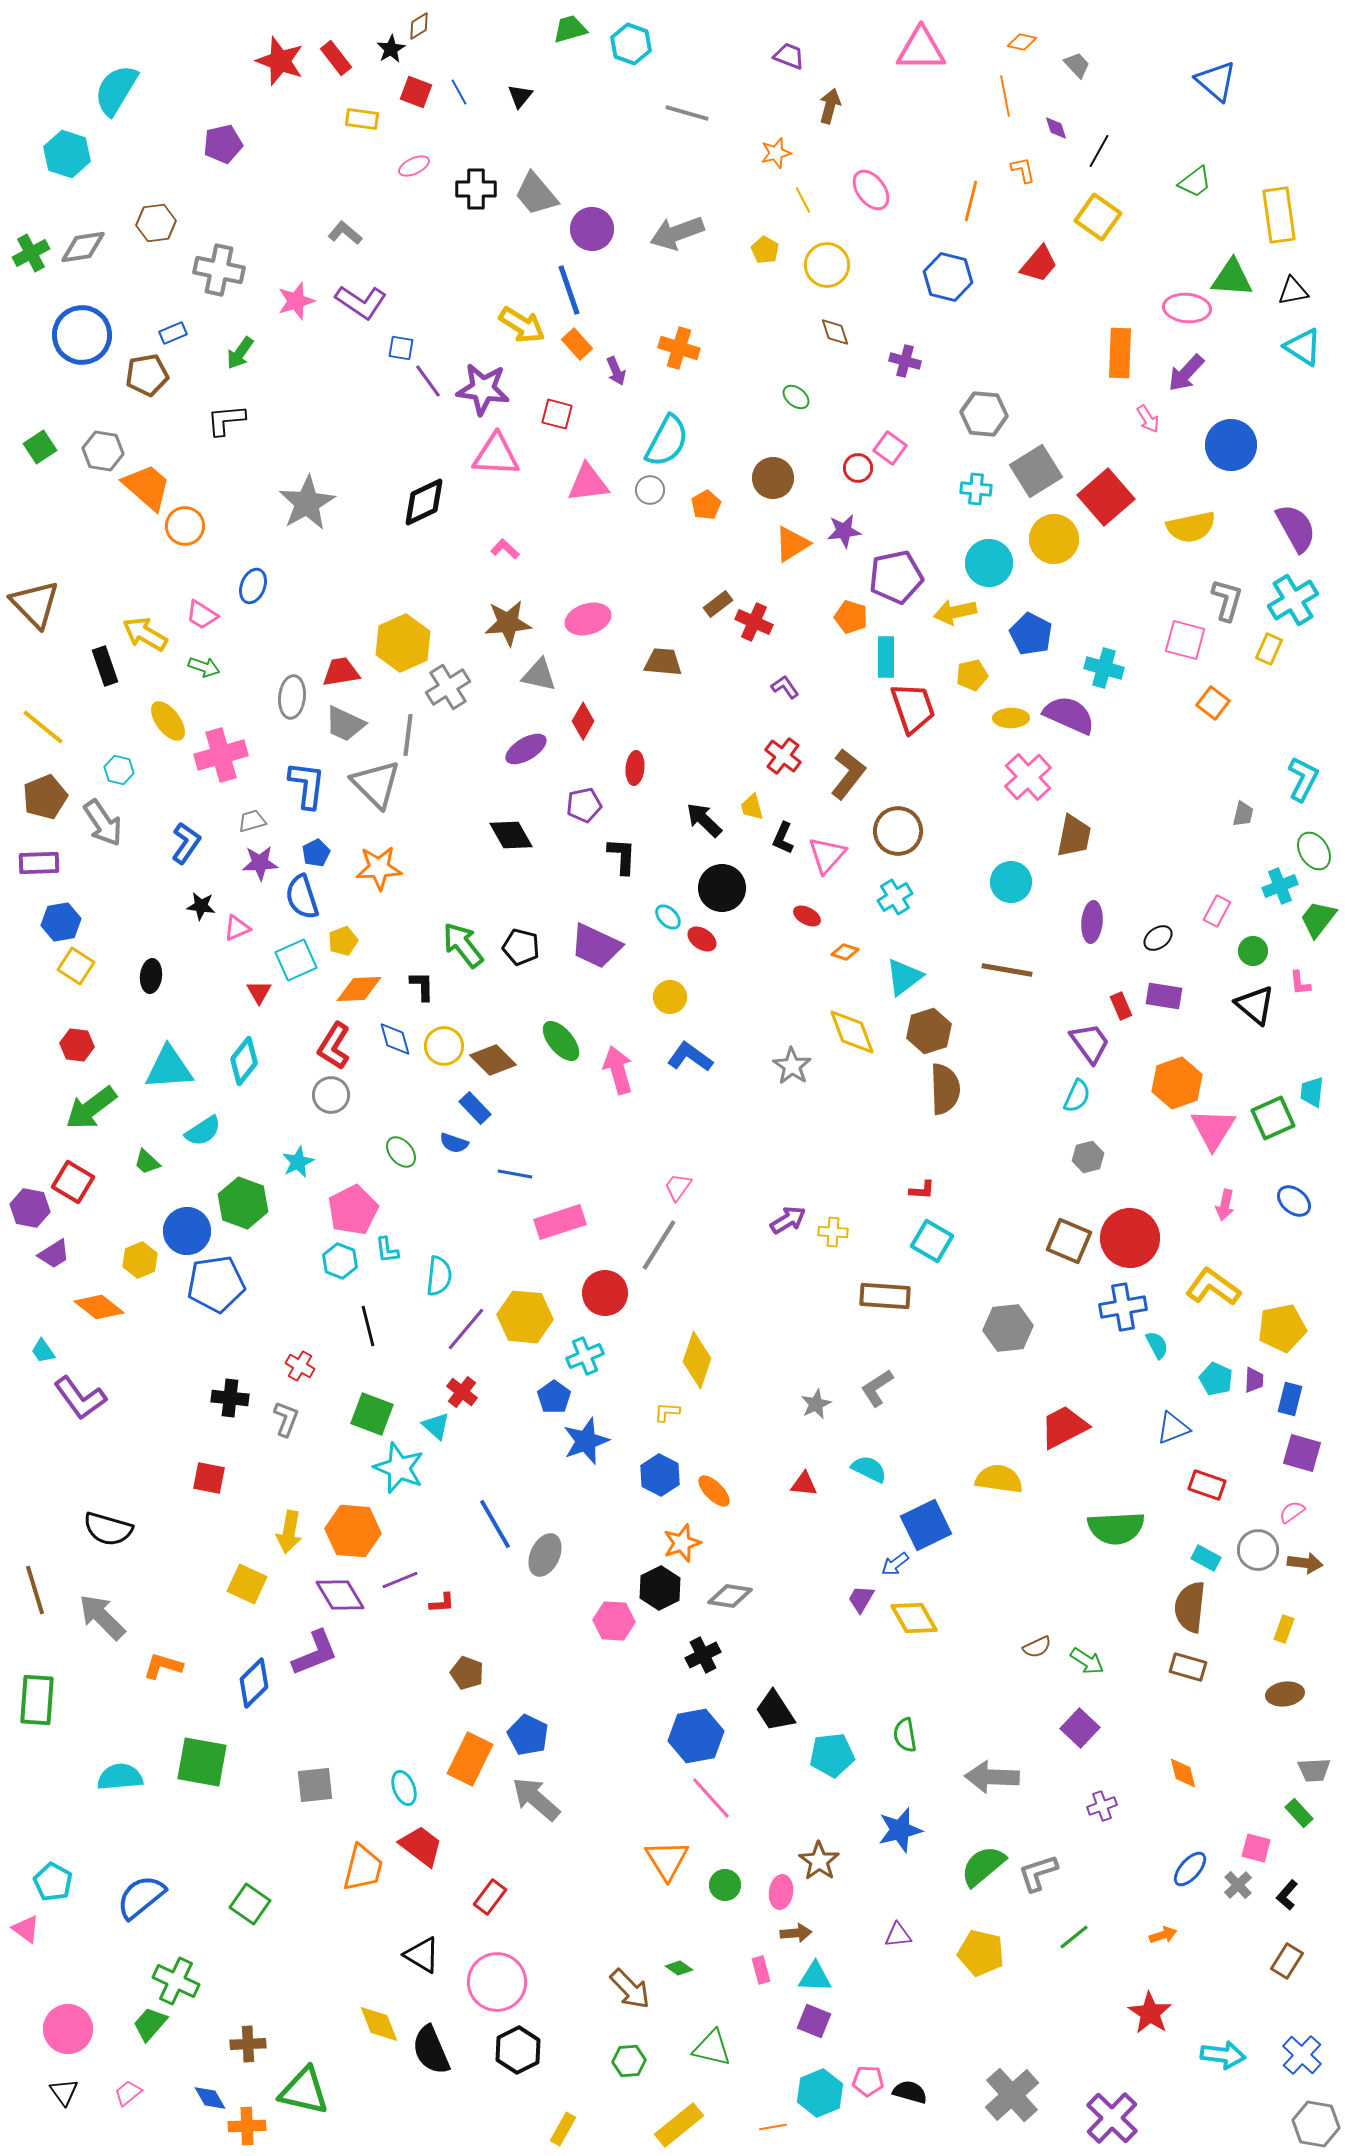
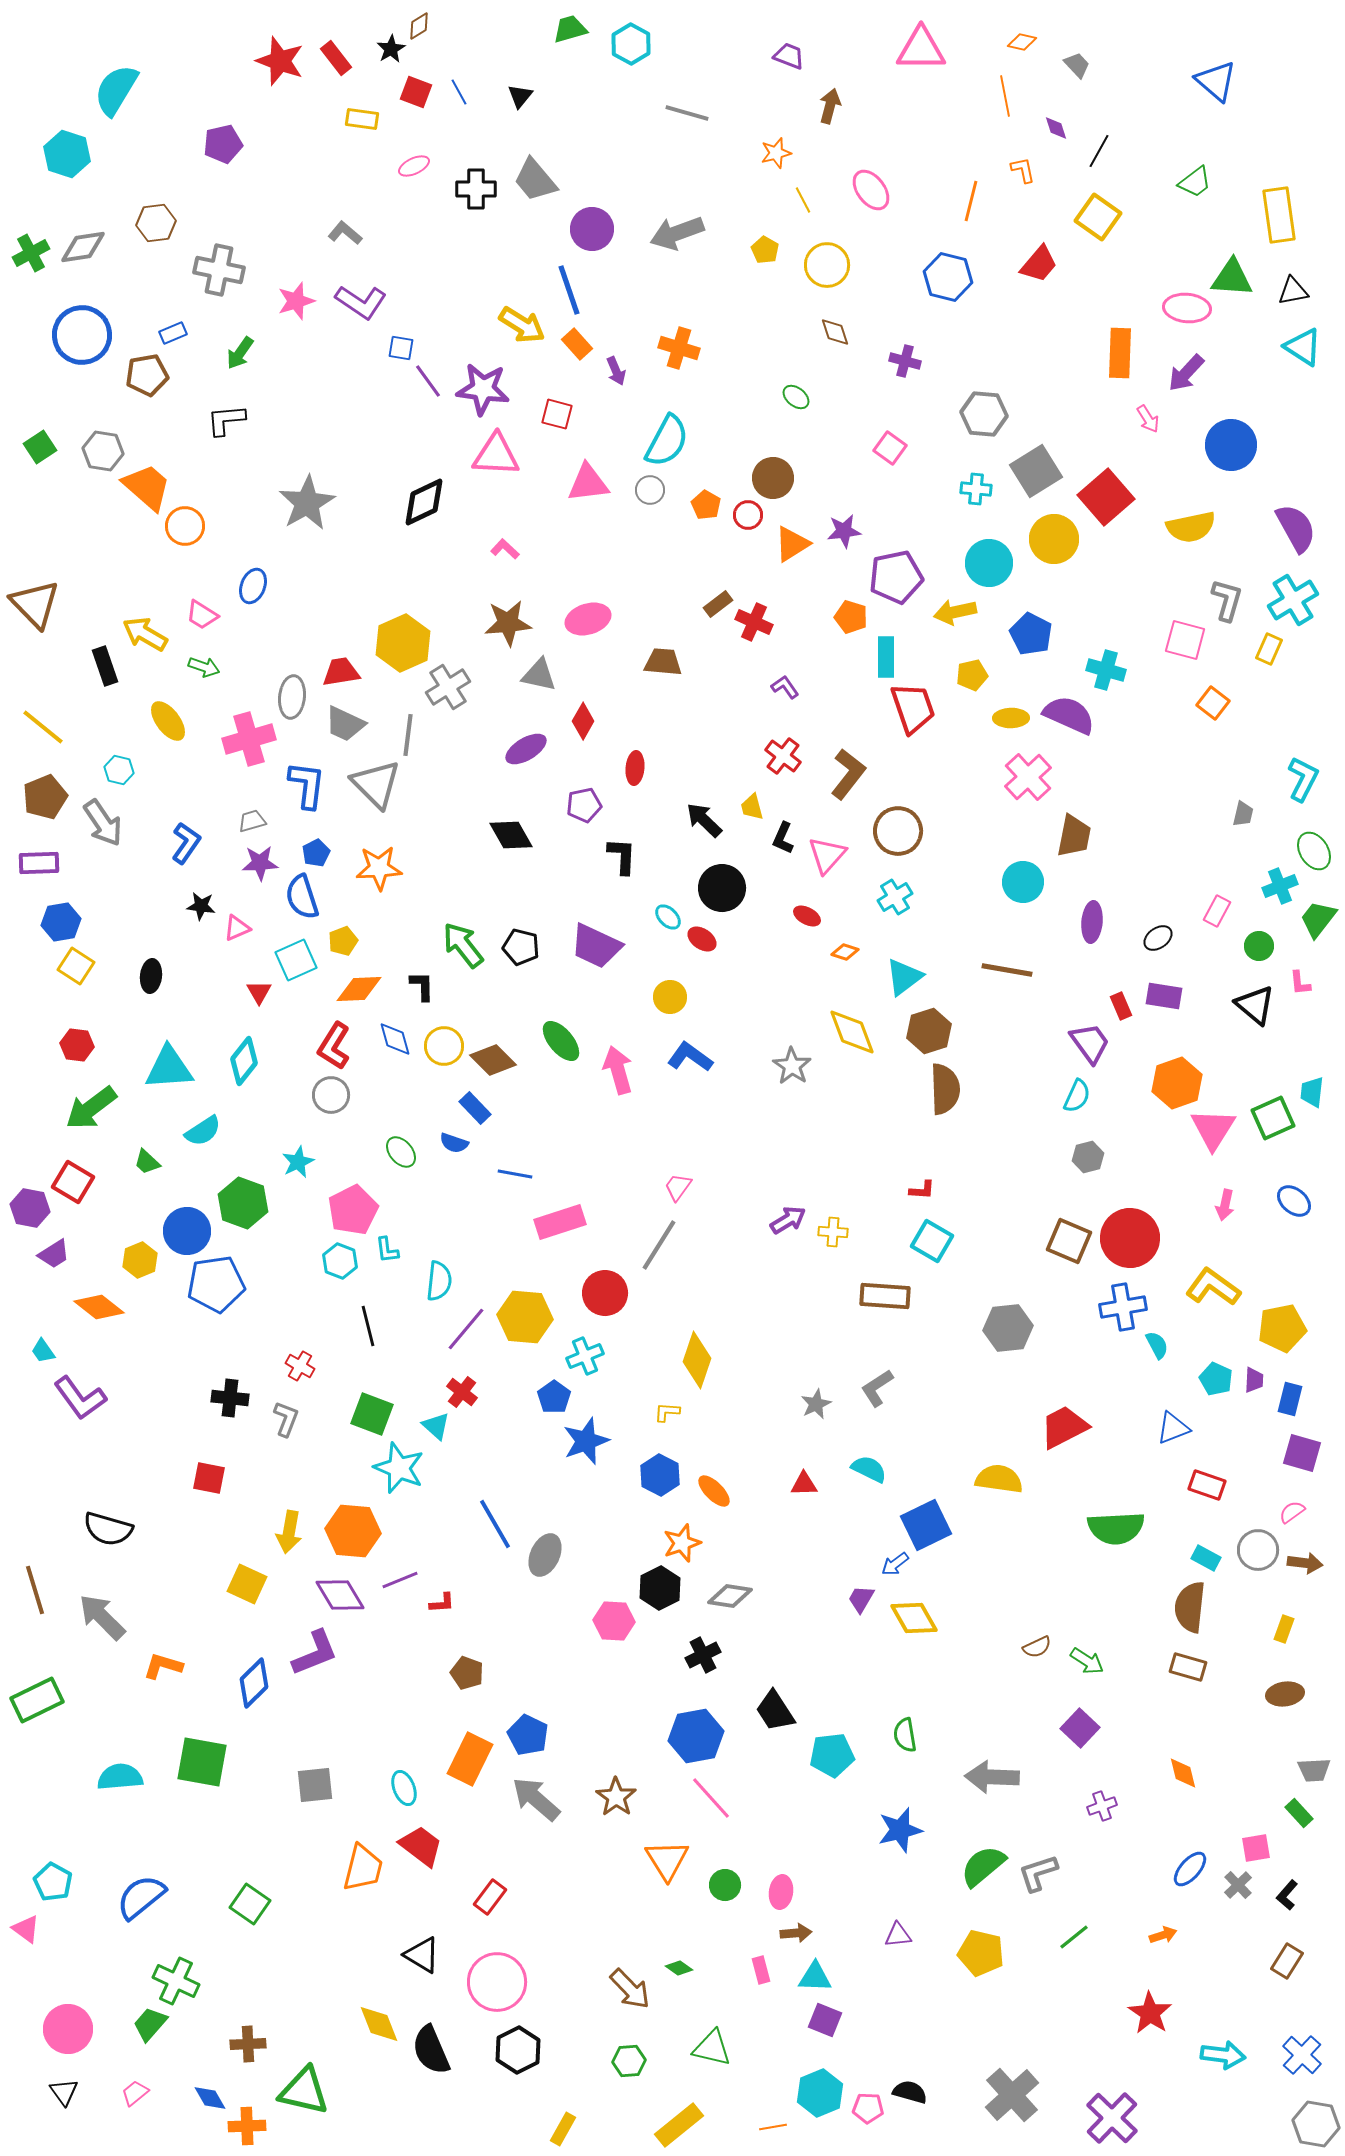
cyan hexagon at (631, 44): rotated 9 degrees clockwise
gray trapezoid at (536, 194): moved 1 px left, 14 px up
red circle at (858, 468): moved 110 px left, 47 px down
orange pentagon at (706, 505): rotated 12 degrees counterclockwise
cyan cross at (1104, 668): moved 2 px right, 2 px down
pink cross at (221, 755): moved 28 px right, 16 px up
cyan circle at (1011, 882): moved 12 px right
green circle at (1253, 951): moved 6 px right, 5 px up
cyan semicircle at (439, 1276): moved 5 px down
red triangle at (804, 1484): rotated 8 degrees counterclockwise
green rectangle at (37, 1700): rotated 60 degrees clockwise
pink square at (1256, 1848): rotated 24 degrees counterclockwise
brown star at (819, 1861): moved 203 px left, 64 px up
purple square at (814, 2021): moved 11 px right, 1 px up
pink pentagon at (868, 2081): moved 27 px down
pink trapezoid at (128, 2093): moved 7 px right
